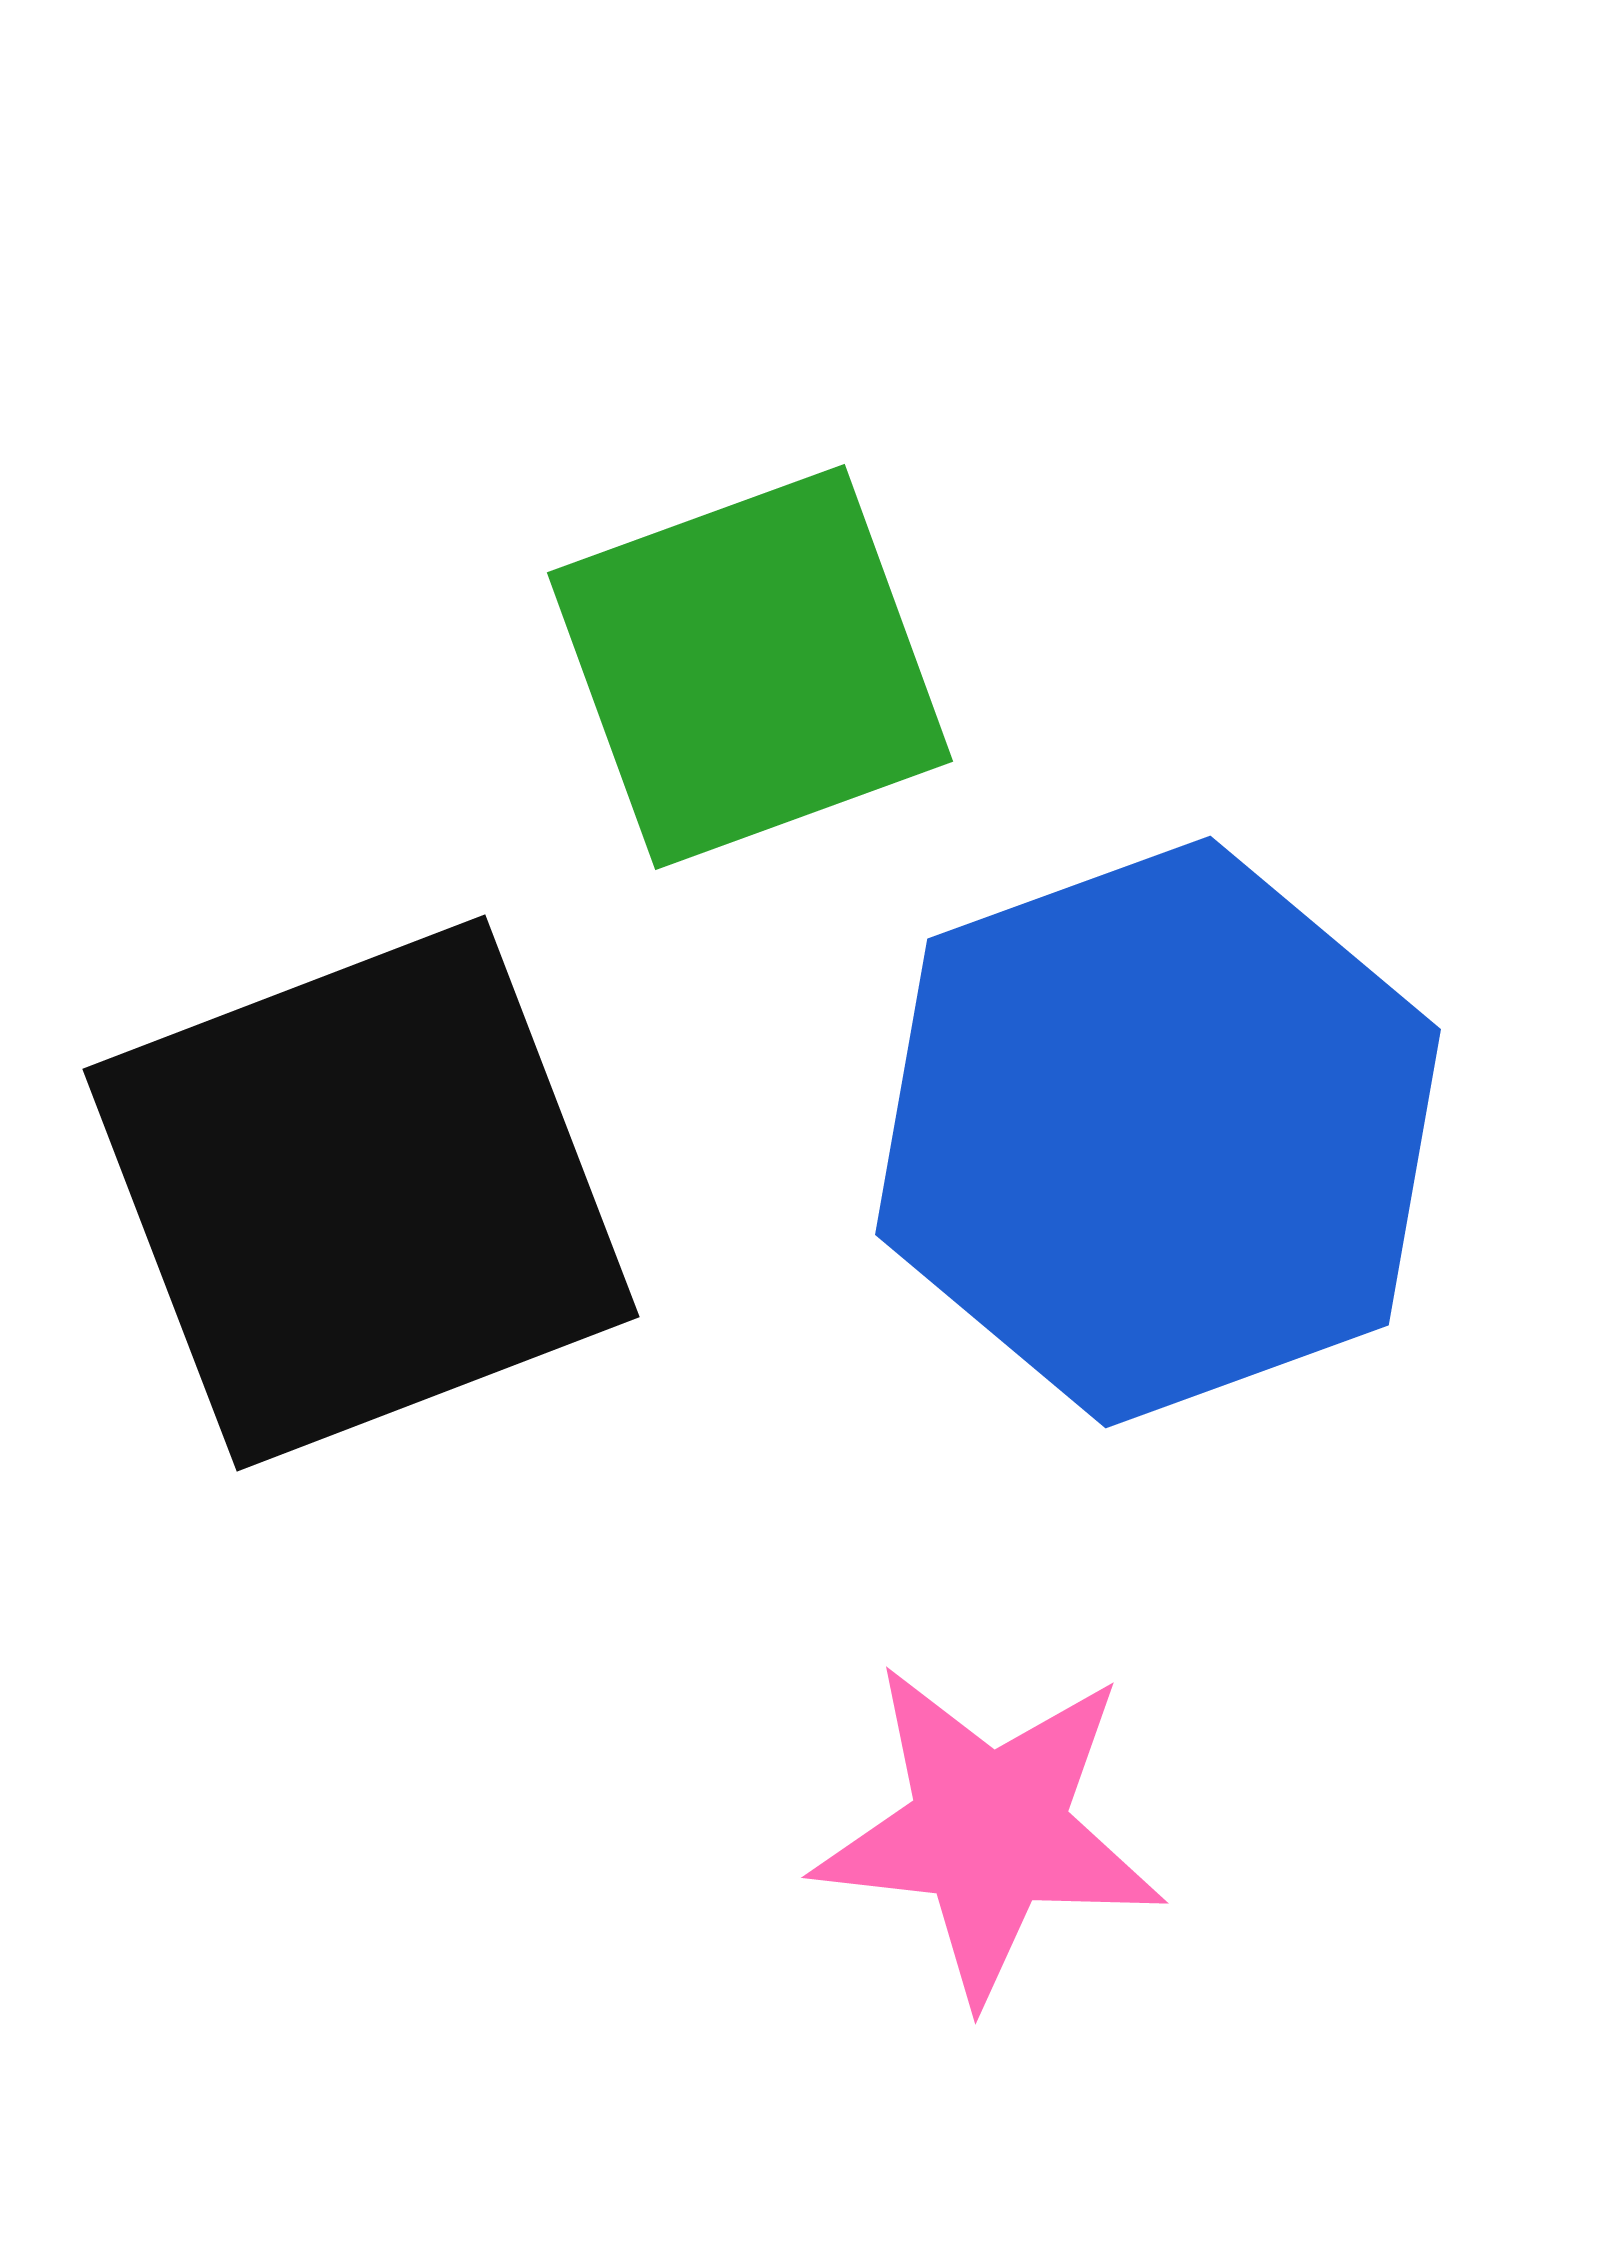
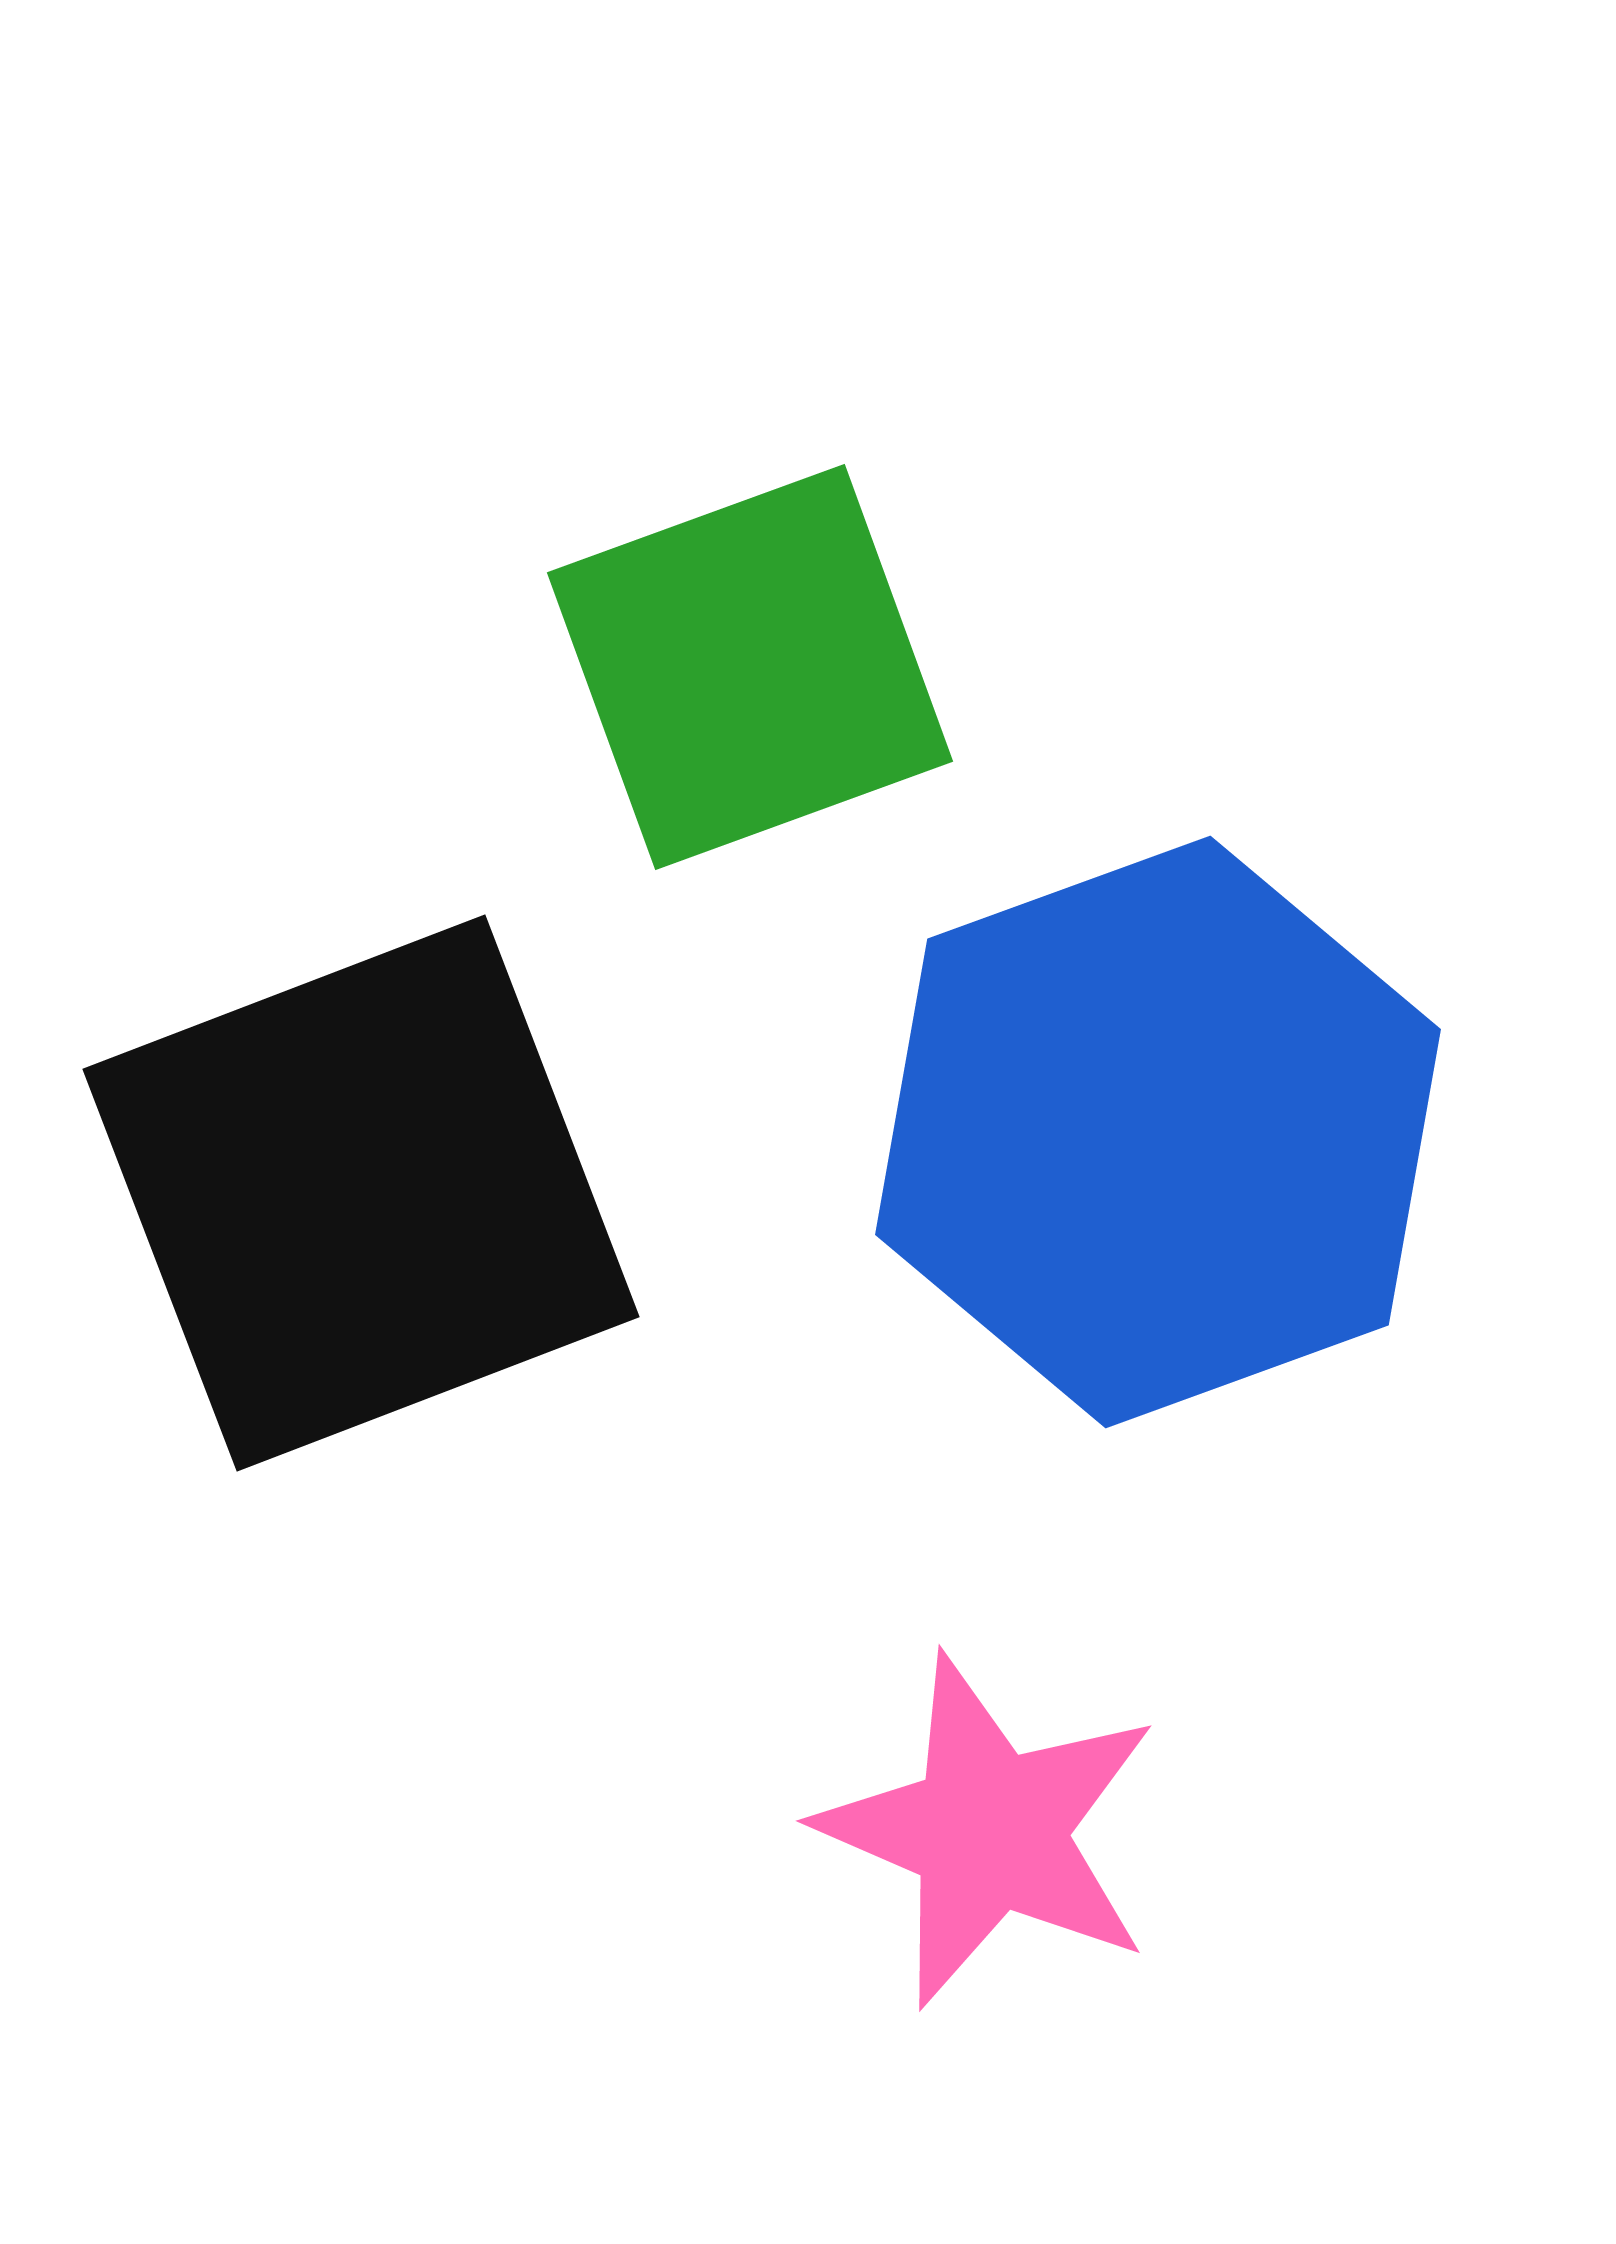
pink star: rotated 17 degrees clockwise
